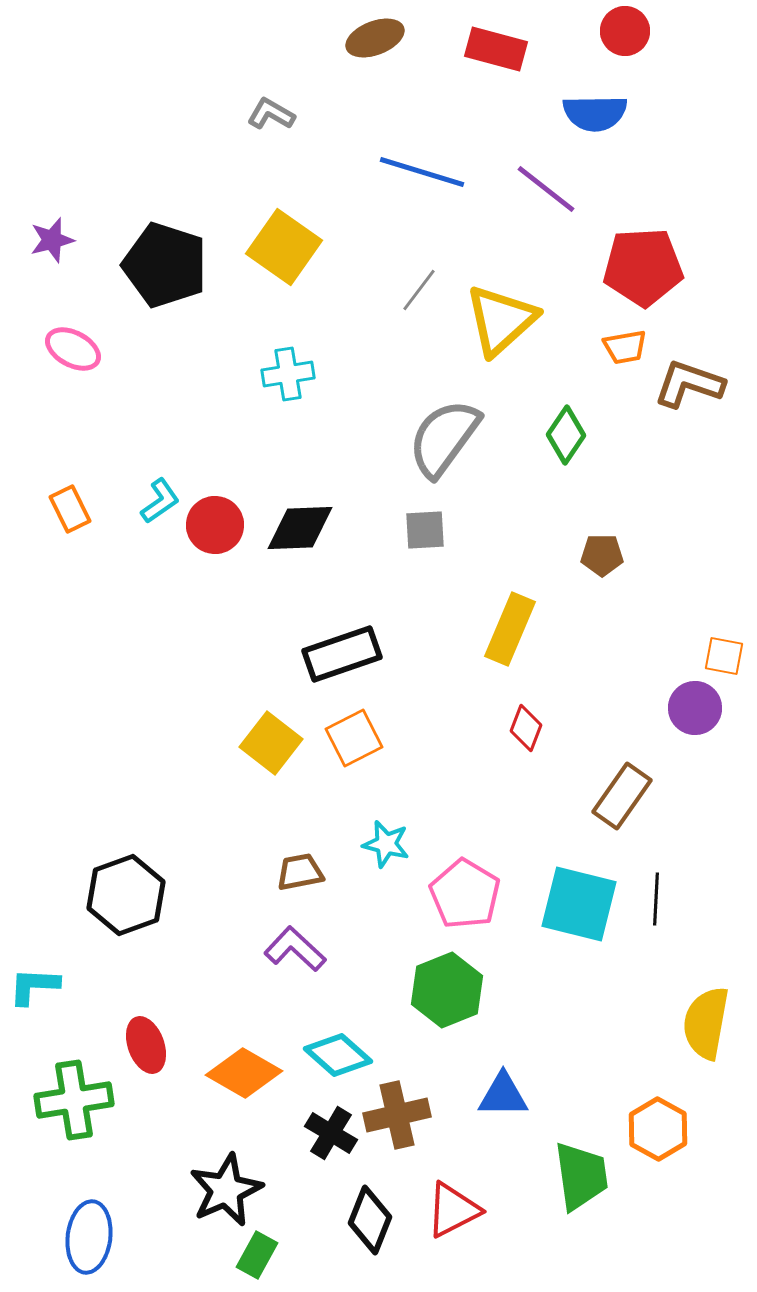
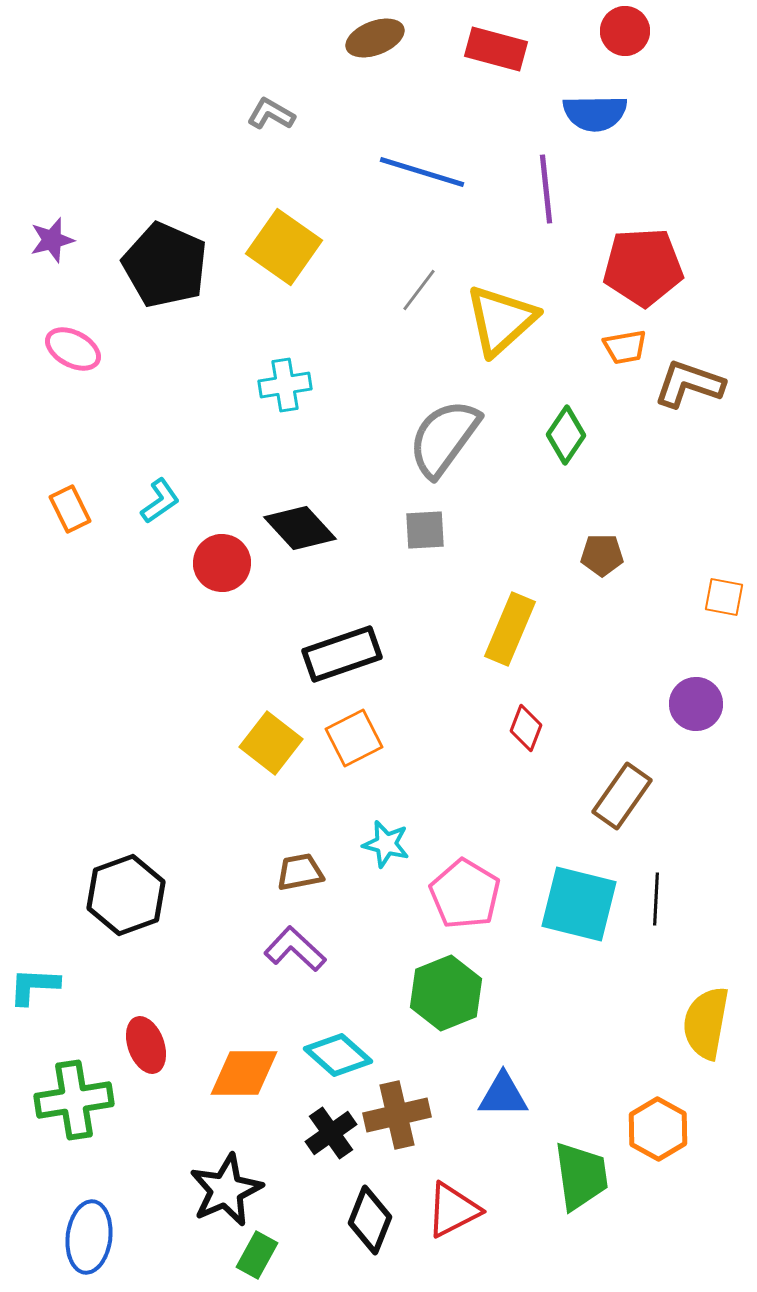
purple line at (546, 189): rotated 46 degrees clockwise
black pentagon at (165, 265): rotated 6 degrees clockwise
cyan cross at (288, 374): moved 3 px left, 11 px down
red circle at (215, 525): moved 7 px right, 38 px down
black diamond at (300, 528): rotated 50 degrees clockwise
orange square at (724, 656): moved 59 px up
purple circle at (695, 708): moved 1 px right, 4 px up
green hexagon at (447, 990): moved 1 px left, 3 px down
orange diamond at (244, 1073): rotated 30 degrees counterclockwise
black cross at (331, 1133): rotated 24 degrees clockwise
